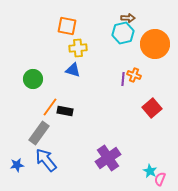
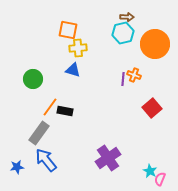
brown arrow: moved 1 px left, 1 px up
orange square: moved 1 px right, 4 px down
blue star: moved 2 px down
